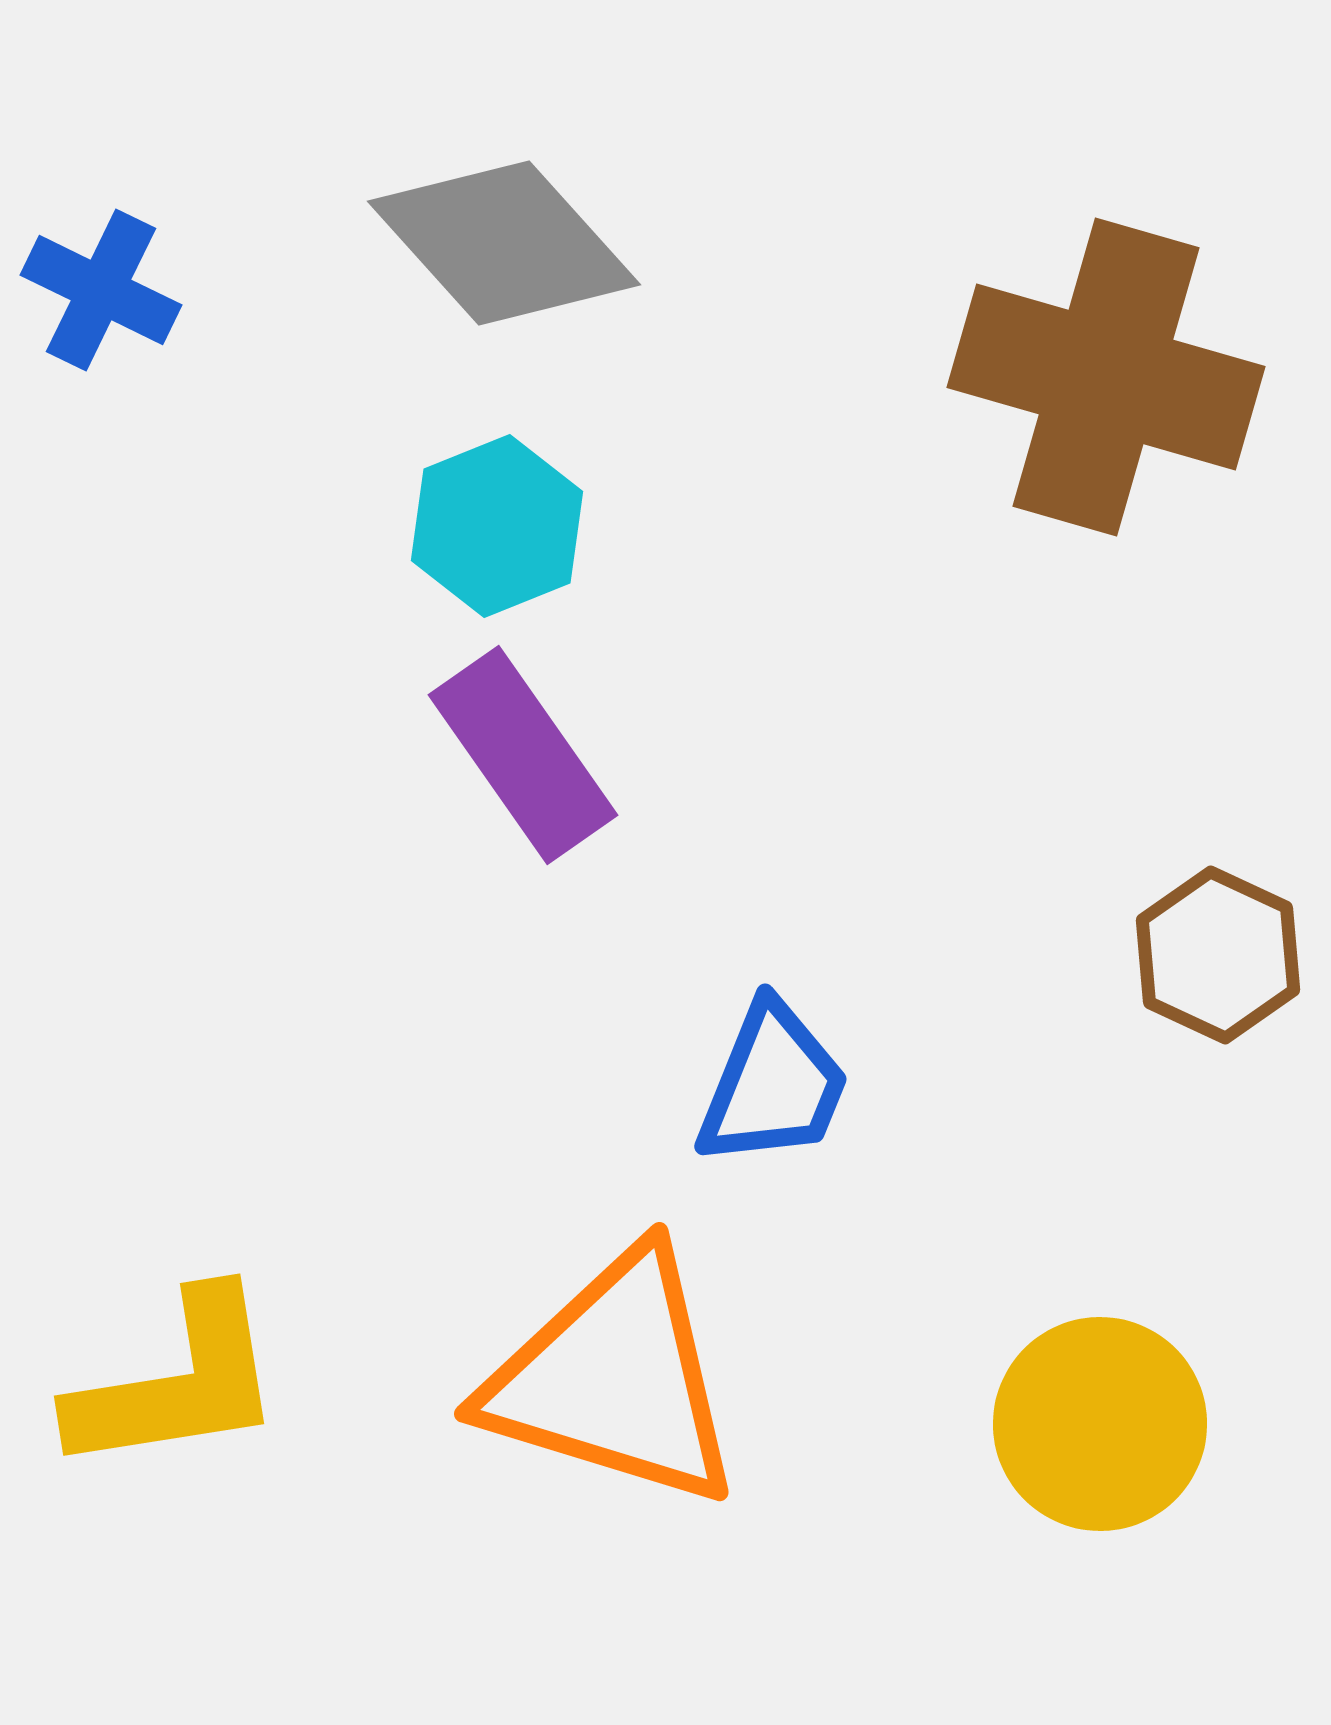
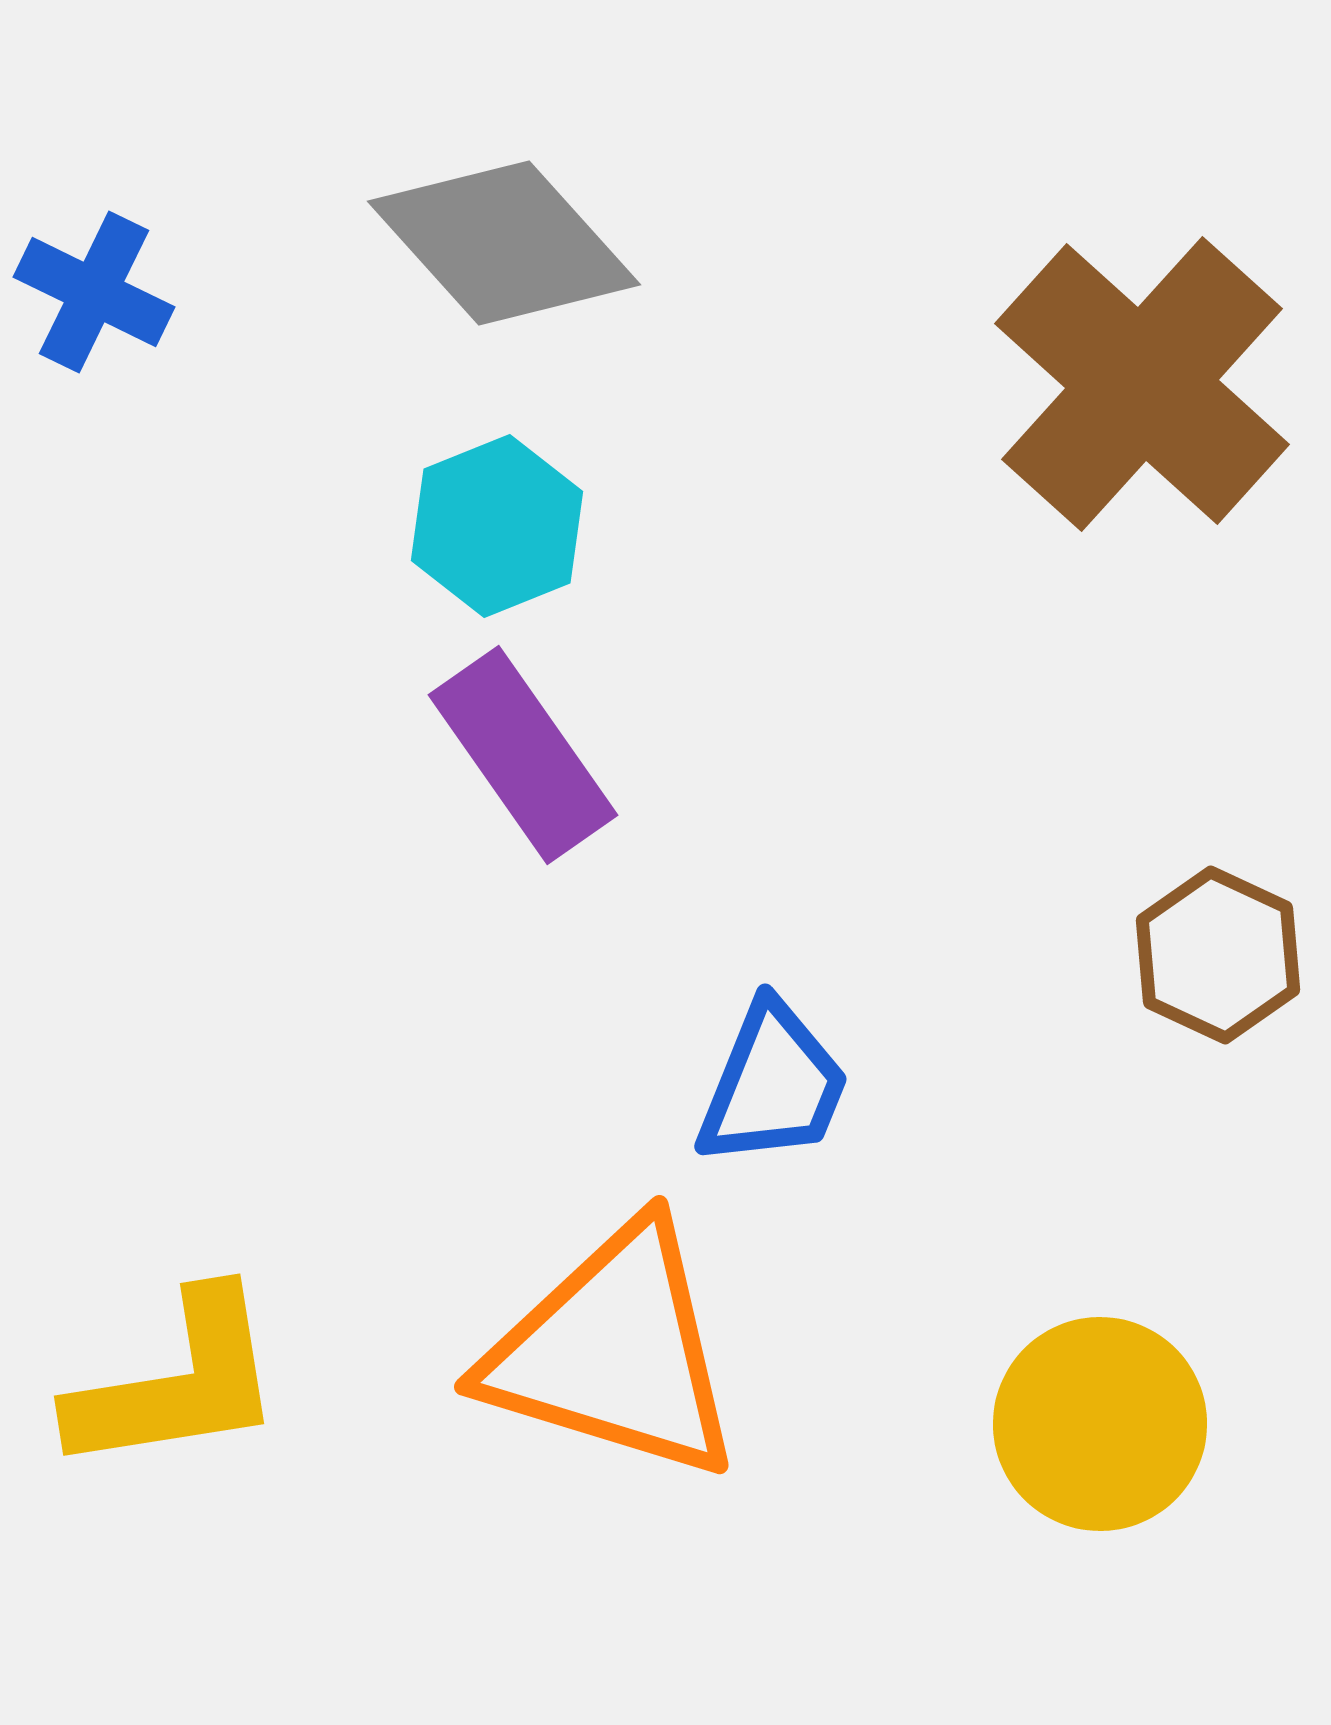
blue cross: moved 7 px left, 2 px down
brown cross: moved 36 px right, 7 px down; rotated 26 degrees clockwise
orange triangle: moved 27 px up
